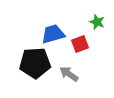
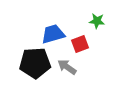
green star: moved 1 px up; rotated 14 degrees counterclockwise
gray arrow: moved 2 px left, 7 px up
